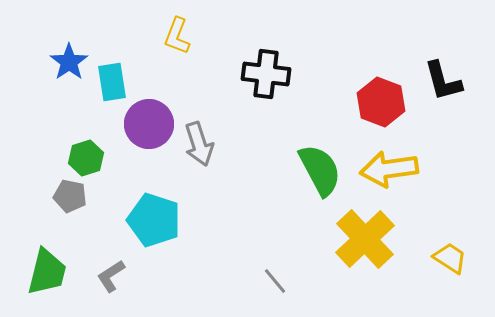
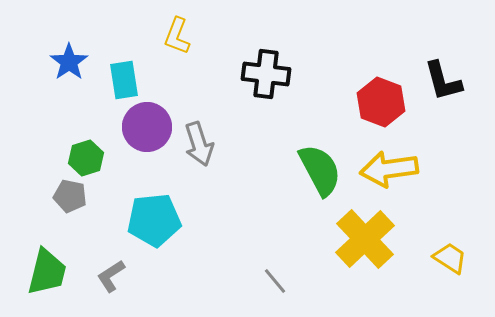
cyan rectangle: moved 12 px right, 2 px up
purple circle: moved 2 px left, 3 px down
cyan pentagon: rotated 24 degrees counterclockwise
